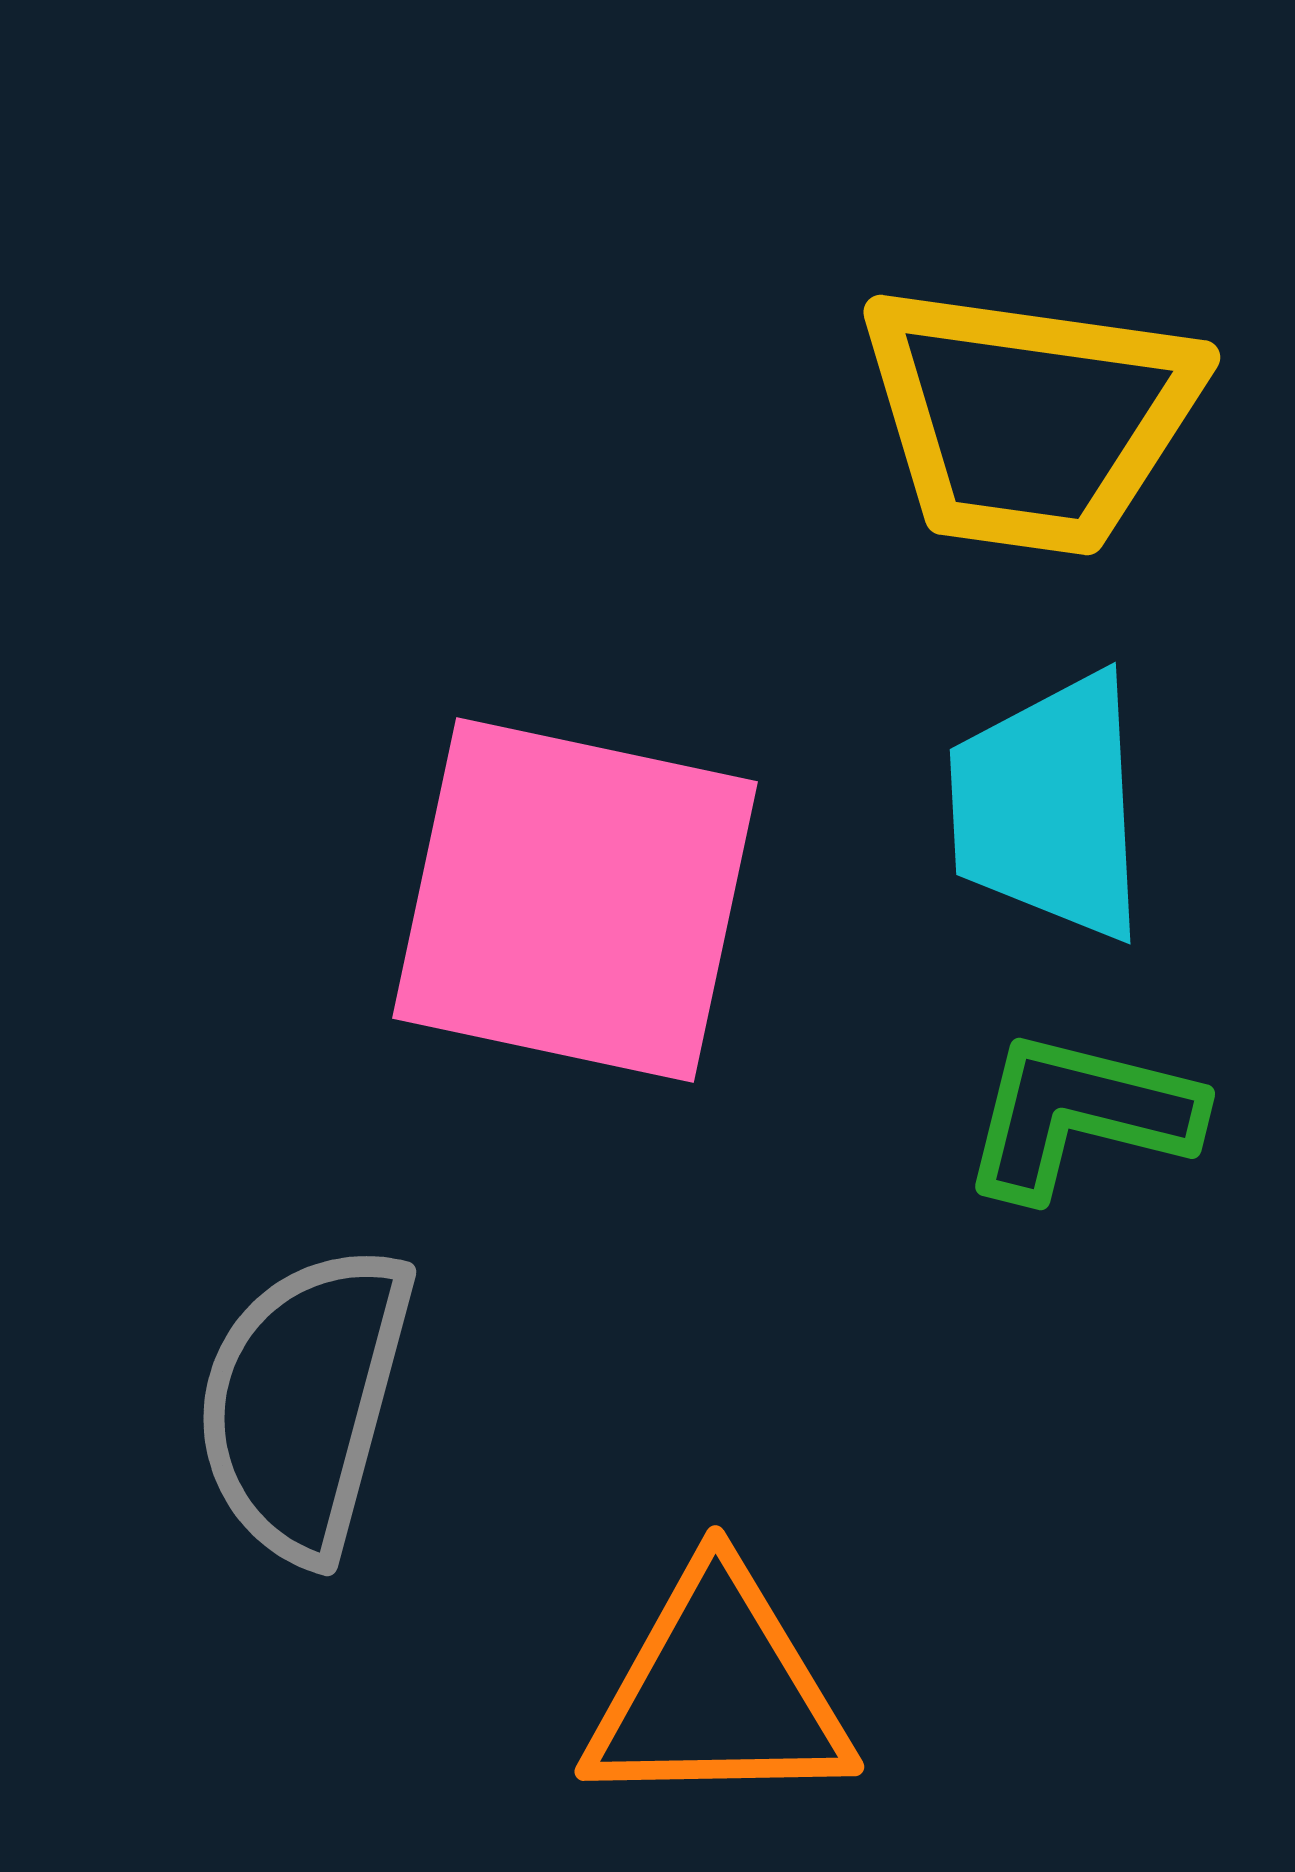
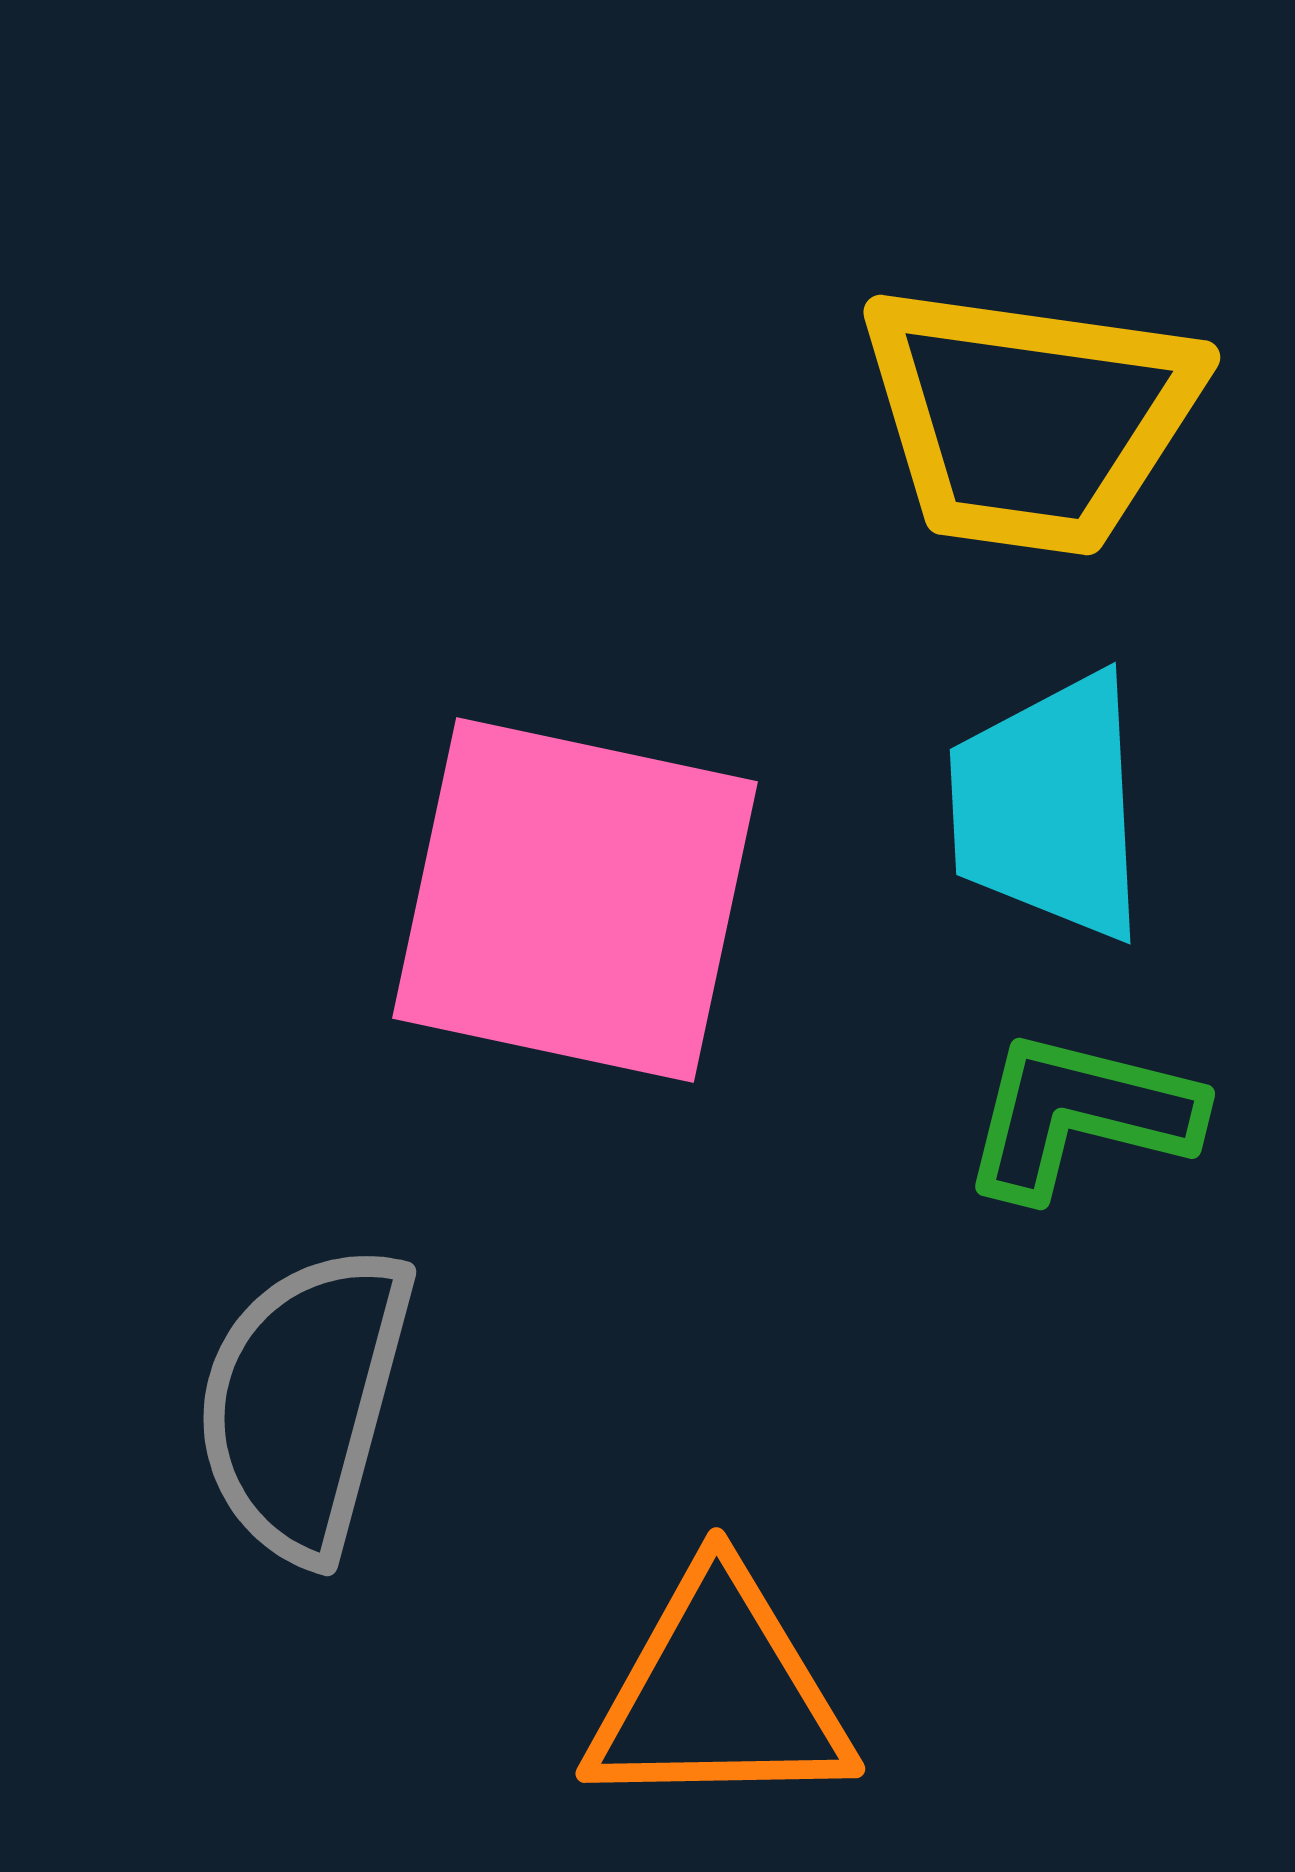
orange triangle: moved 1 px right, 2 px down
